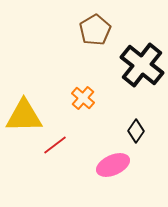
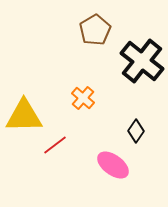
black cross: moved 4 px up
pink ellipse: rotated 60 degrees clockwise
